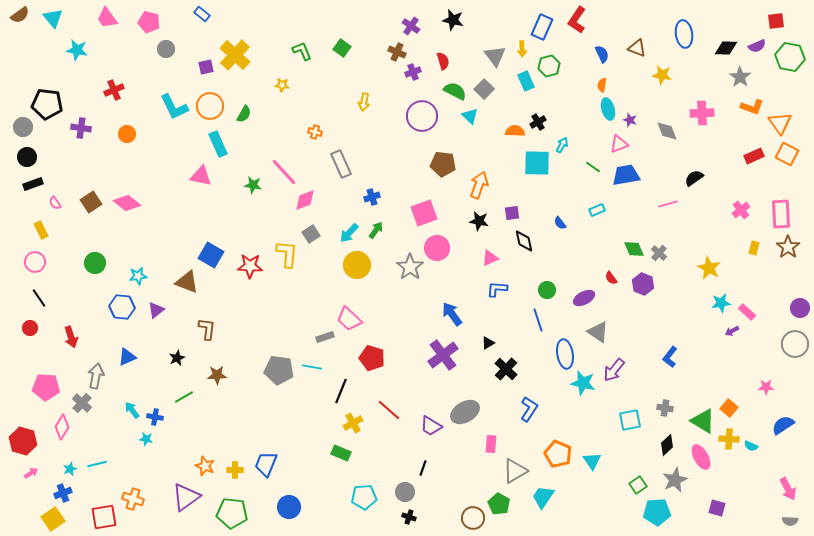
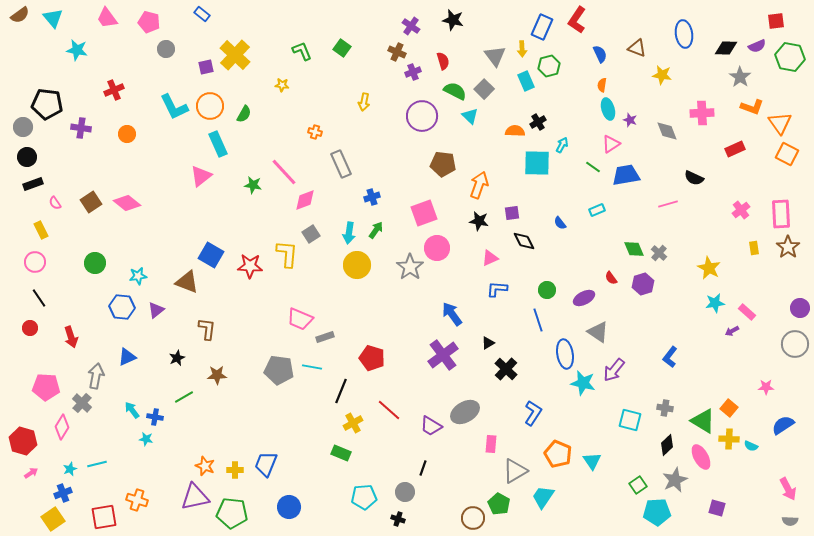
blue semicircle at (602, 54): moved 2 px left
pink triangle at (619, 144): moved 8 px left; rotated 12 degrees counterclockwise
red rectangle at (754, 156): moved 19 px left, 7 px up
pink triangle at (201, 176): rotated 50 degrees counterclockwise
black semicircle at (694, 178): rotated 120 degrees counterclockwise
cyan arrow at (349, 233): rotated 35 degrees counterclockwise
black diamond at (524, 241): rotated 15 degrees counterclockwise
yellow rectangle at (754, 248): rotated 24 degrees counterclockwise
purple hexagon at (643, 284): rotated 20 degrees clockwise
cyan star at (721, 303): moved 6 px left
pink trapezoid at (349, 319): moved 49 px left; rotated 20 degrees counterclockwise
blue L-shape at (529, 409): moved 4 px right, 4 px down
cyan square at (630, 420): rotated 25 degrees clockwise
purple triangle at (186, 497): moved 9 px right; rotated 24 degrees clockwise
orange cross at (133, 499): moved 4 px right, 1 px down
black cross at (409, 517): moved 11 px left, 2 px down
